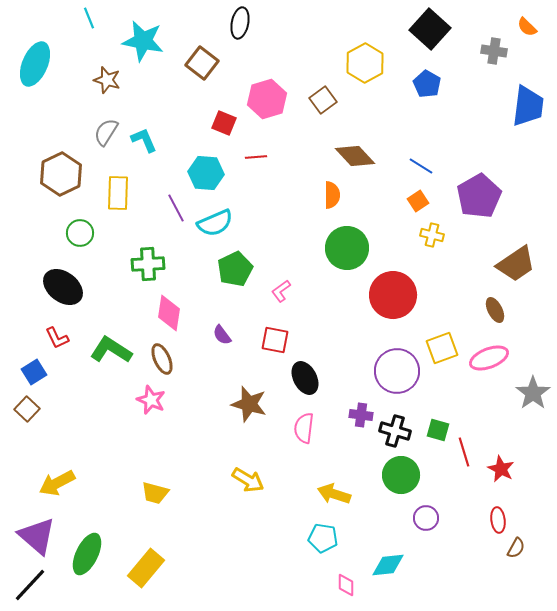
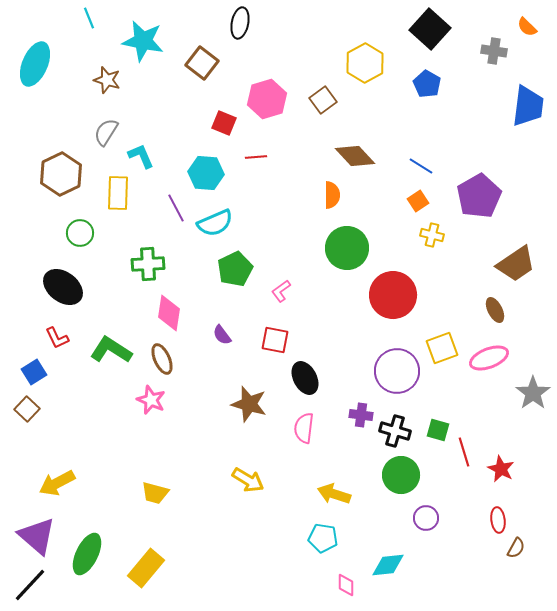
cyan L-shape at (144, 140): moved 3 px left, 16 px down
